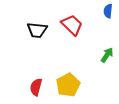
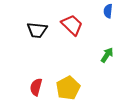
yellow pentagon: moved 3 px down
